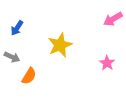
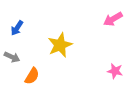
pink star: moved 8 px right, 8 px down; rotated 21 degrees counterclockwise
orange semicircle: moved 3 px right
